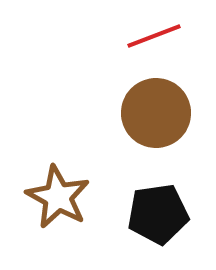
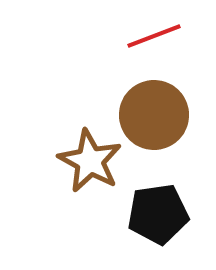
brown circle: moved 2 px left, 2 px down
brown star: moved 32 px right, 36 px up
